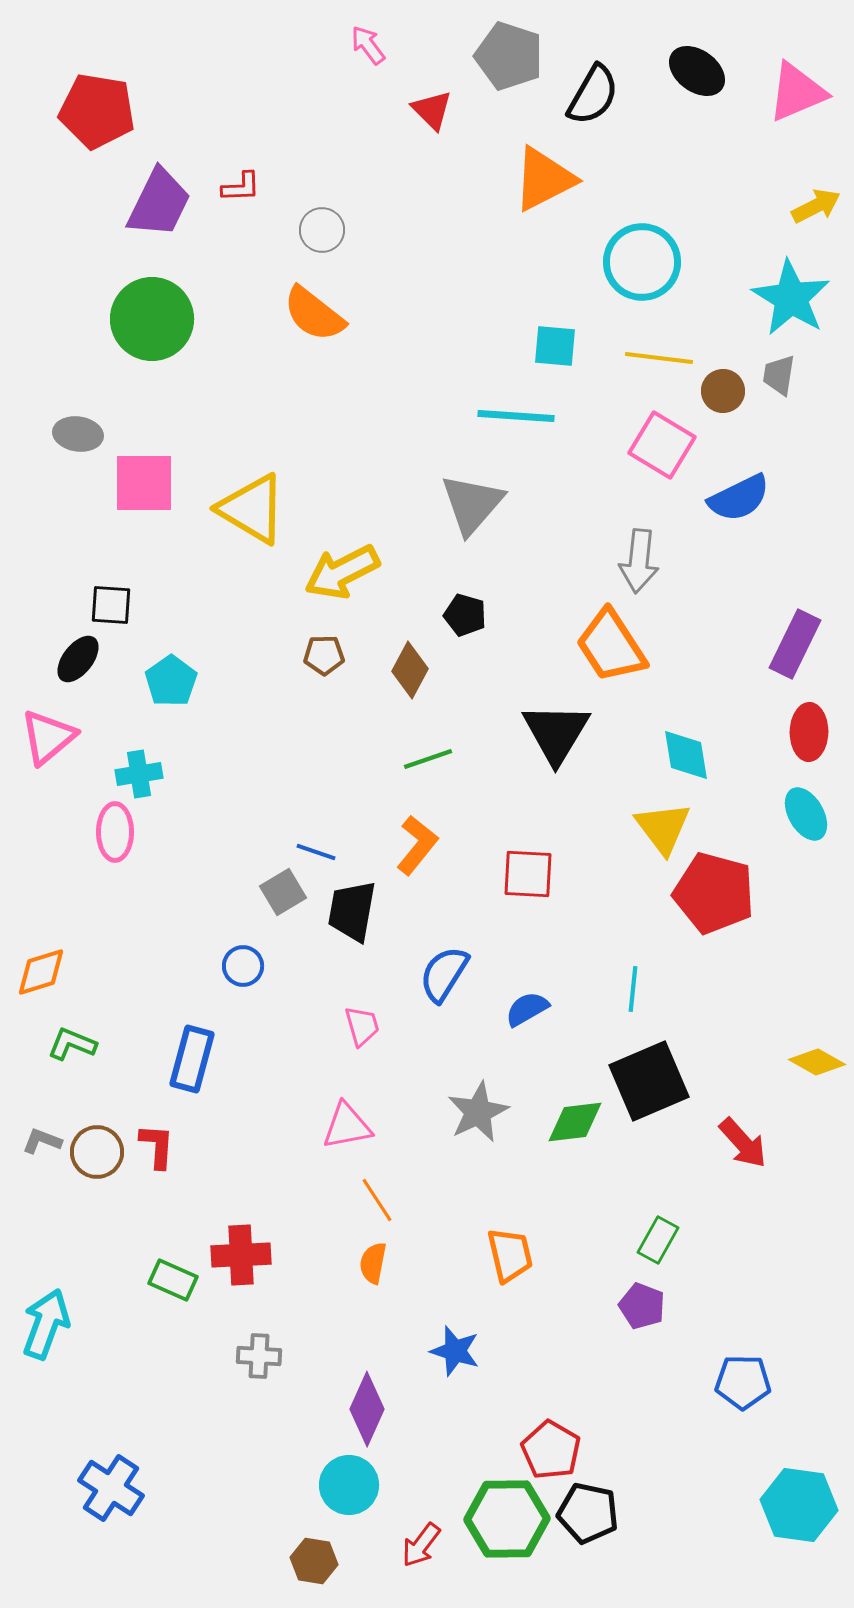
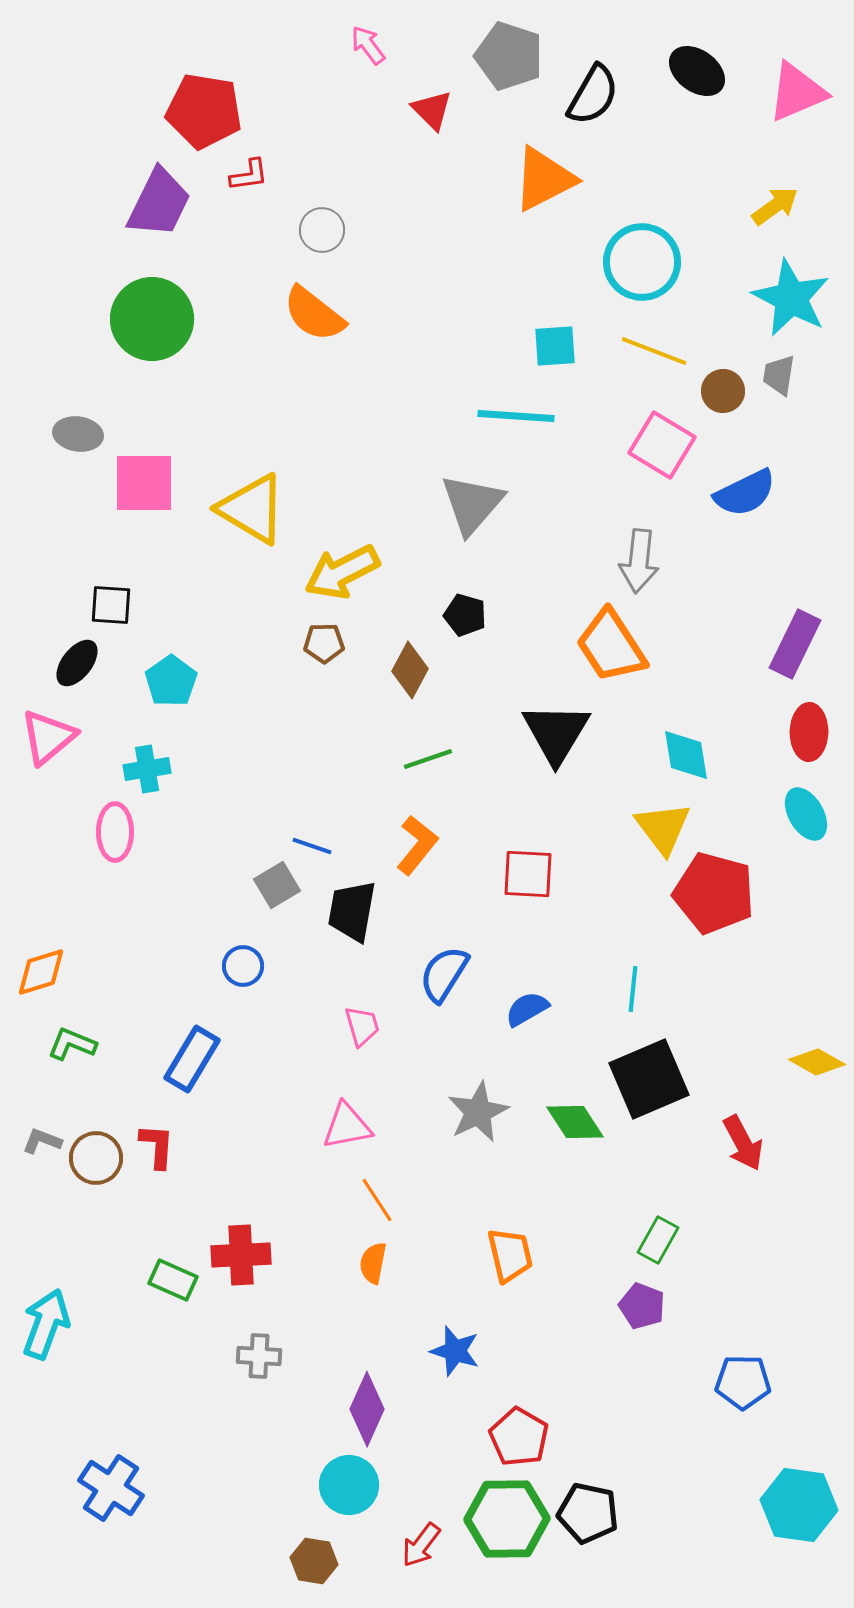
red pentagon at (97, 111): moved 107 px right
red L-shape at (241, 187): moved 8 px right, 12 px up; rotated 6 degrees counterclockwise
yellow arrow at (816, 206): moved 41 px left; rotated 9 degrees counterclockwise
cyan star at (791, 298): rotated 4 degrees counterclockwise
cyan square at (555, 346): rotated 9 degrees counterclockwise
yellow line at (659, 358): moved 5 px left, 7 px up; rotated 14 degrees clockwise
blue semicircle at (739, 498): moved 6 px right, 5 px up
brown pentagon at (324, 655): moved 12 px up
black ellipse at (78, 659): moved 1 px left, 4 px down
cyan cross at (139, 774): moved 8 px right, 5 px up
blue line at (316, 852): moved 4 px left, 6 px up
gray square at (283, 892): moved 6 px left, 7 px up
blue rectangle at (192, 1059): rotated 16 degrees clockwise
black square at (649, 1081): moved 2 px up
green diamond at (575, 1122): rotated 64 degrees clockwise
red arrow at (743, 1143): rotated 14 degrees clockwise
brown circle at (97, 1152): moved 1 px left, 6 px down
red pentagon at (551, 1450): moved 32 px left, 13 px up
